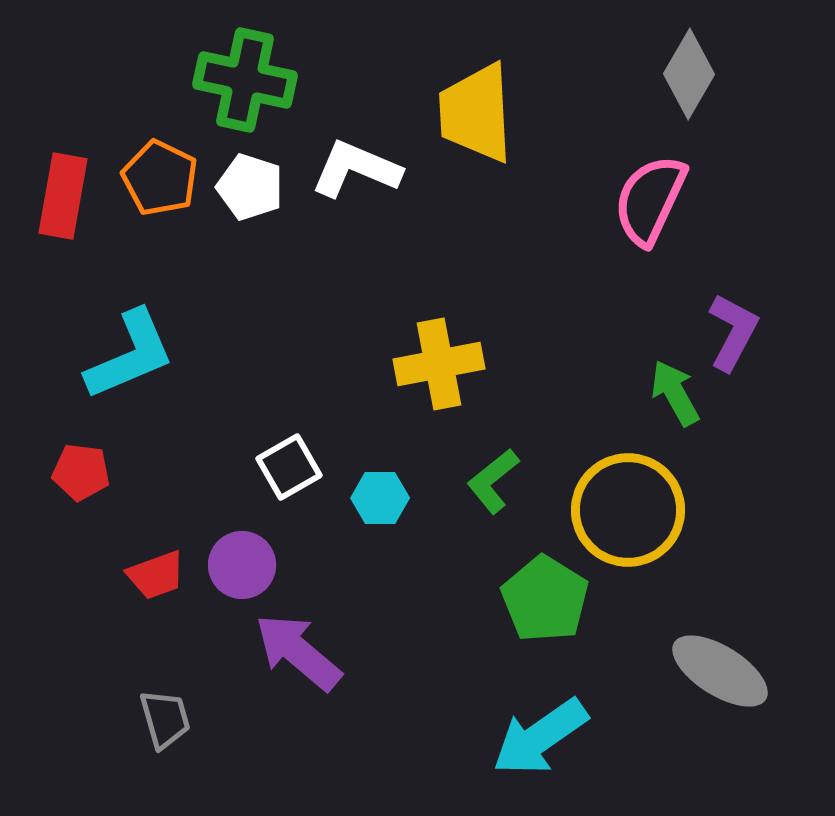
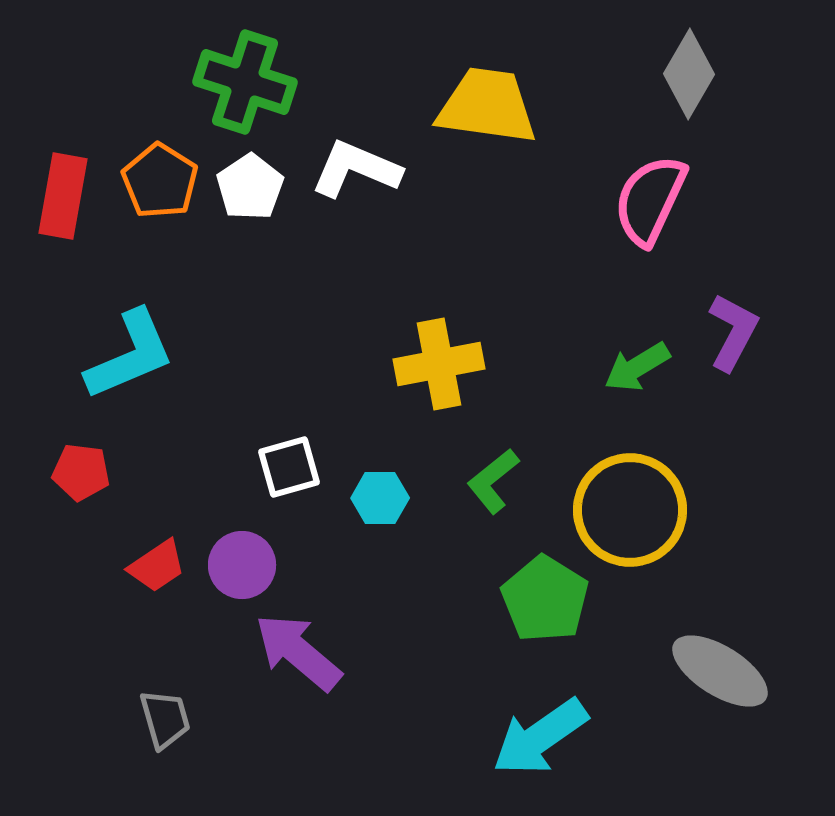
green cross: moved 2 px down; rotated 6 degrees clockwise
yellow trapezoid: moved 11 px right, 7 px up; rotated 101 degrees clockwise
orange pentagon: moved 3 px down; rotated 6 degrees clockwise
white pentagon: rotated 20 degrees clockwise
green arrow: moved 38 px left, 26 px up; rotated 92 degrees counterclockwise
white square: rotated 14 degrees clockwise
yellow circle: moved 2 px right
red trapezoid: moved 1 px right, 9 px up; rotated 14 degrees counterclockwise
